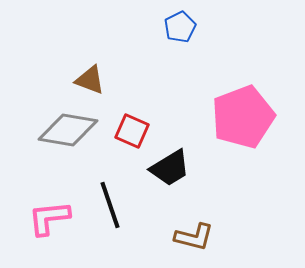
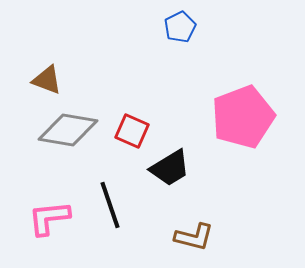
brown triangle: moved 43 px left
